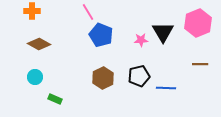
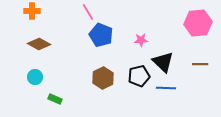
pink hexagon: rotated 16 degrees clockwise
black triangle: moved 30 px down; rotated 15 degrees counterclockwise
